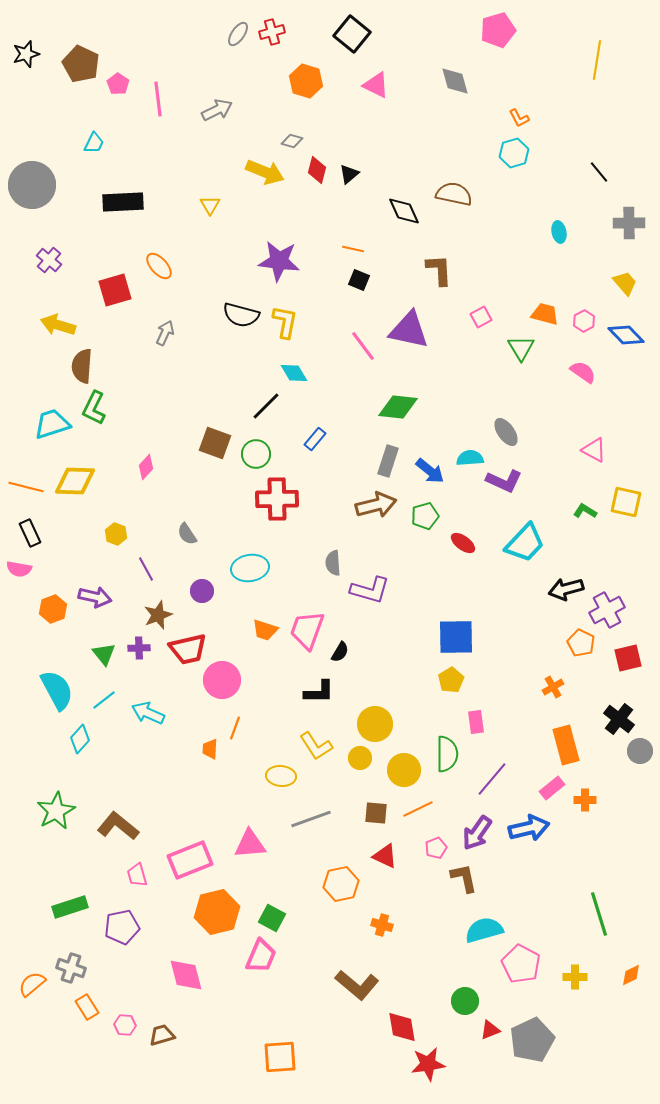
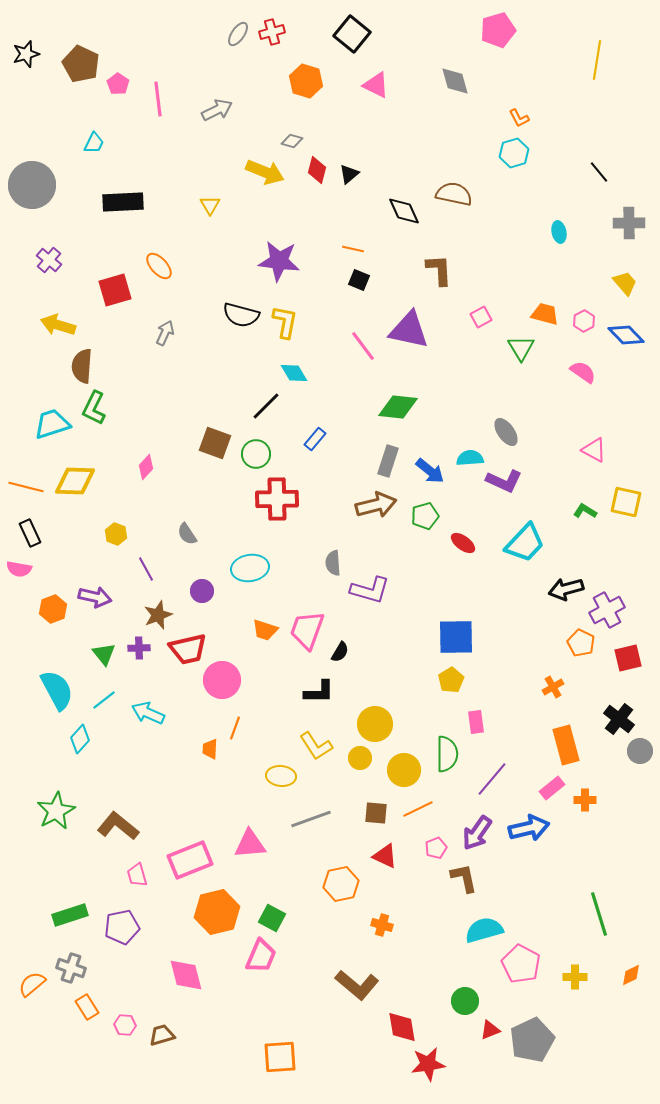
green rectangle at (70, 907): moved 8 px down
